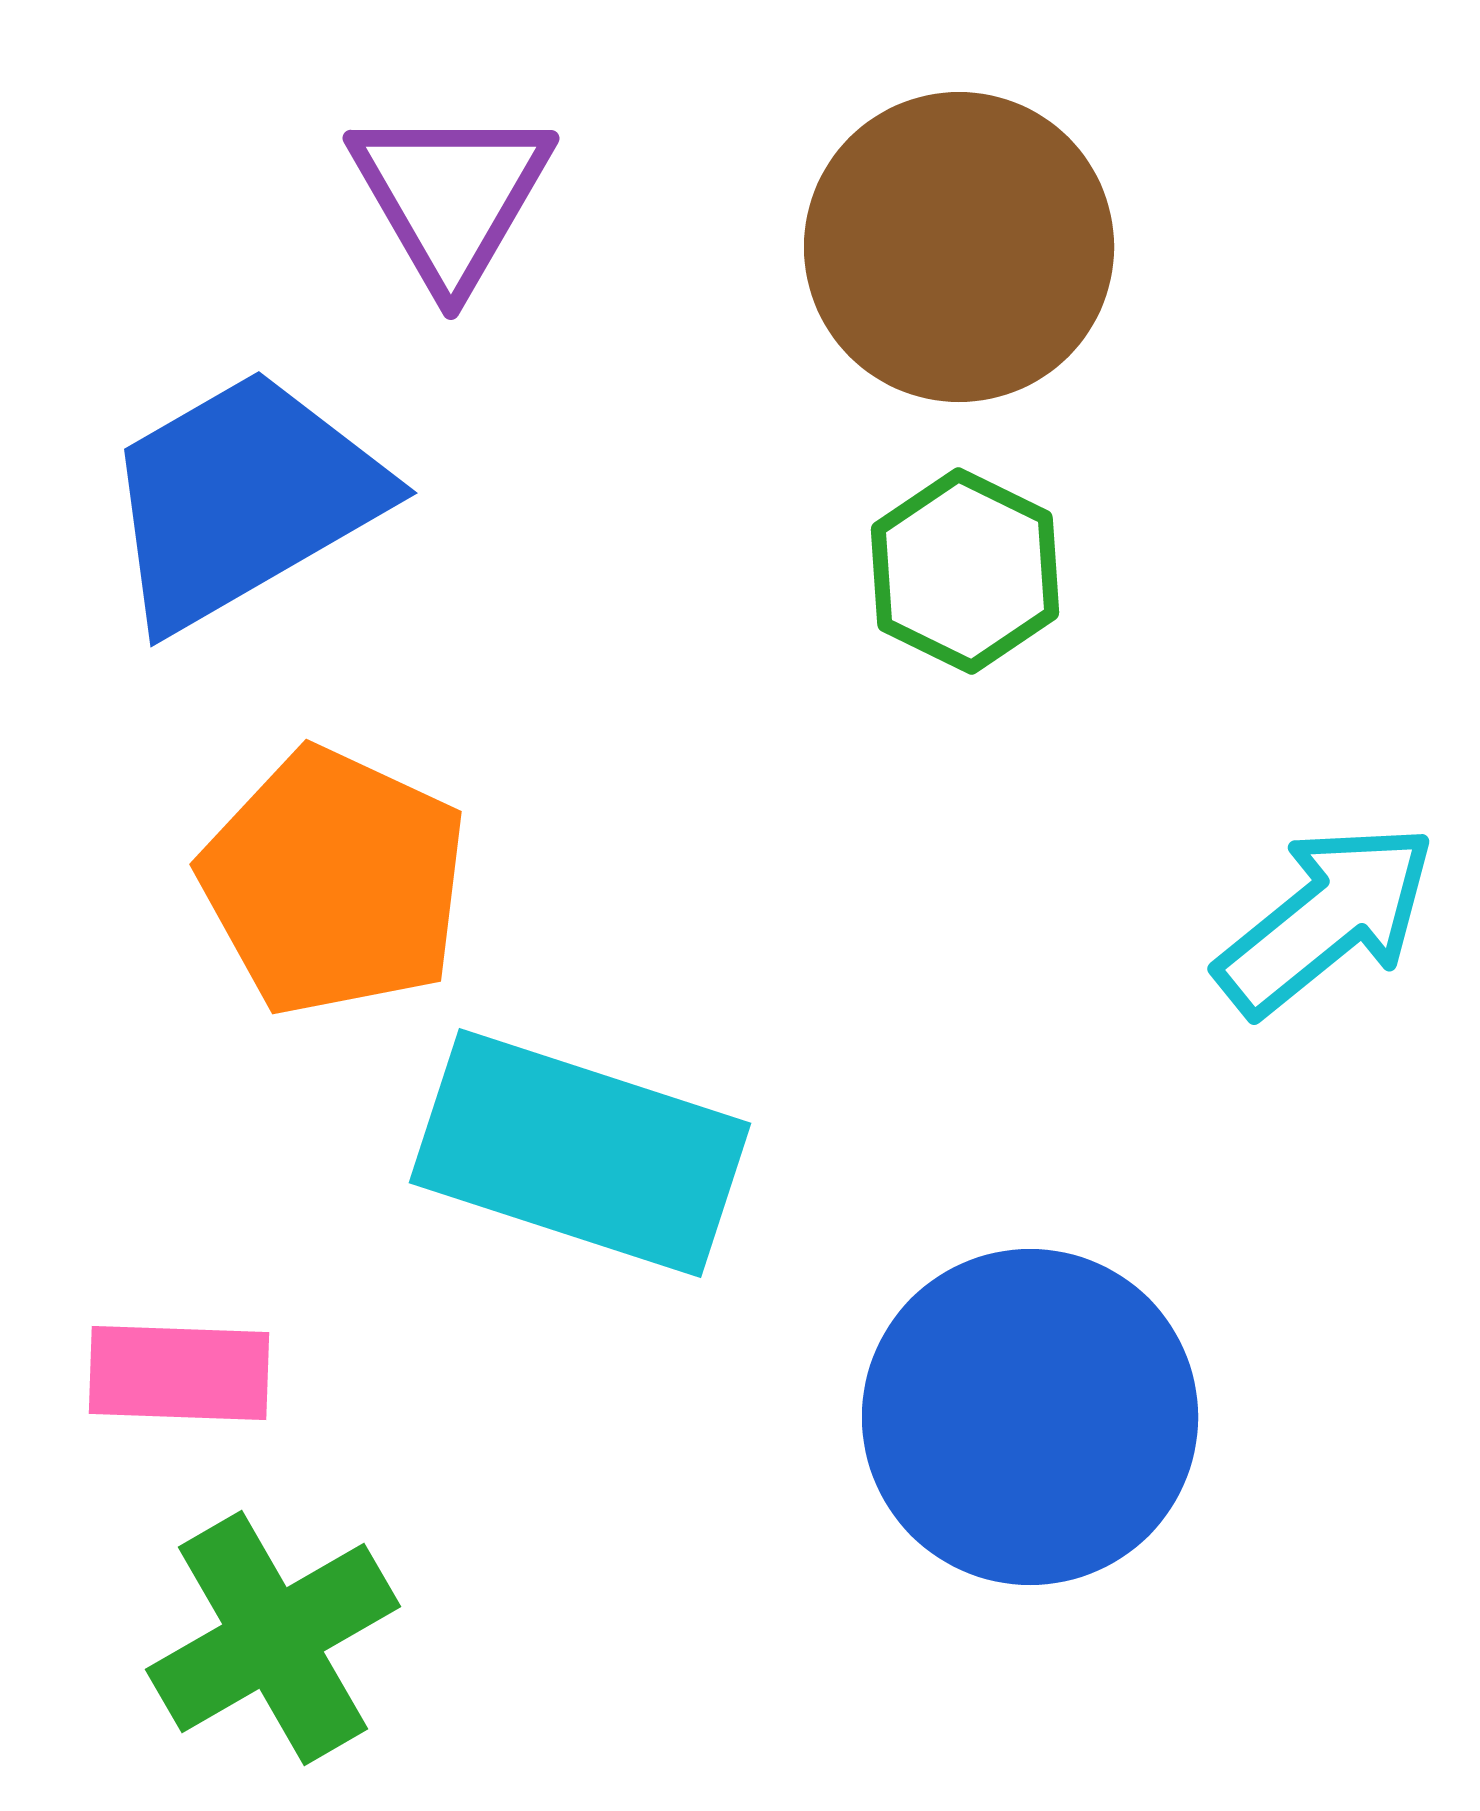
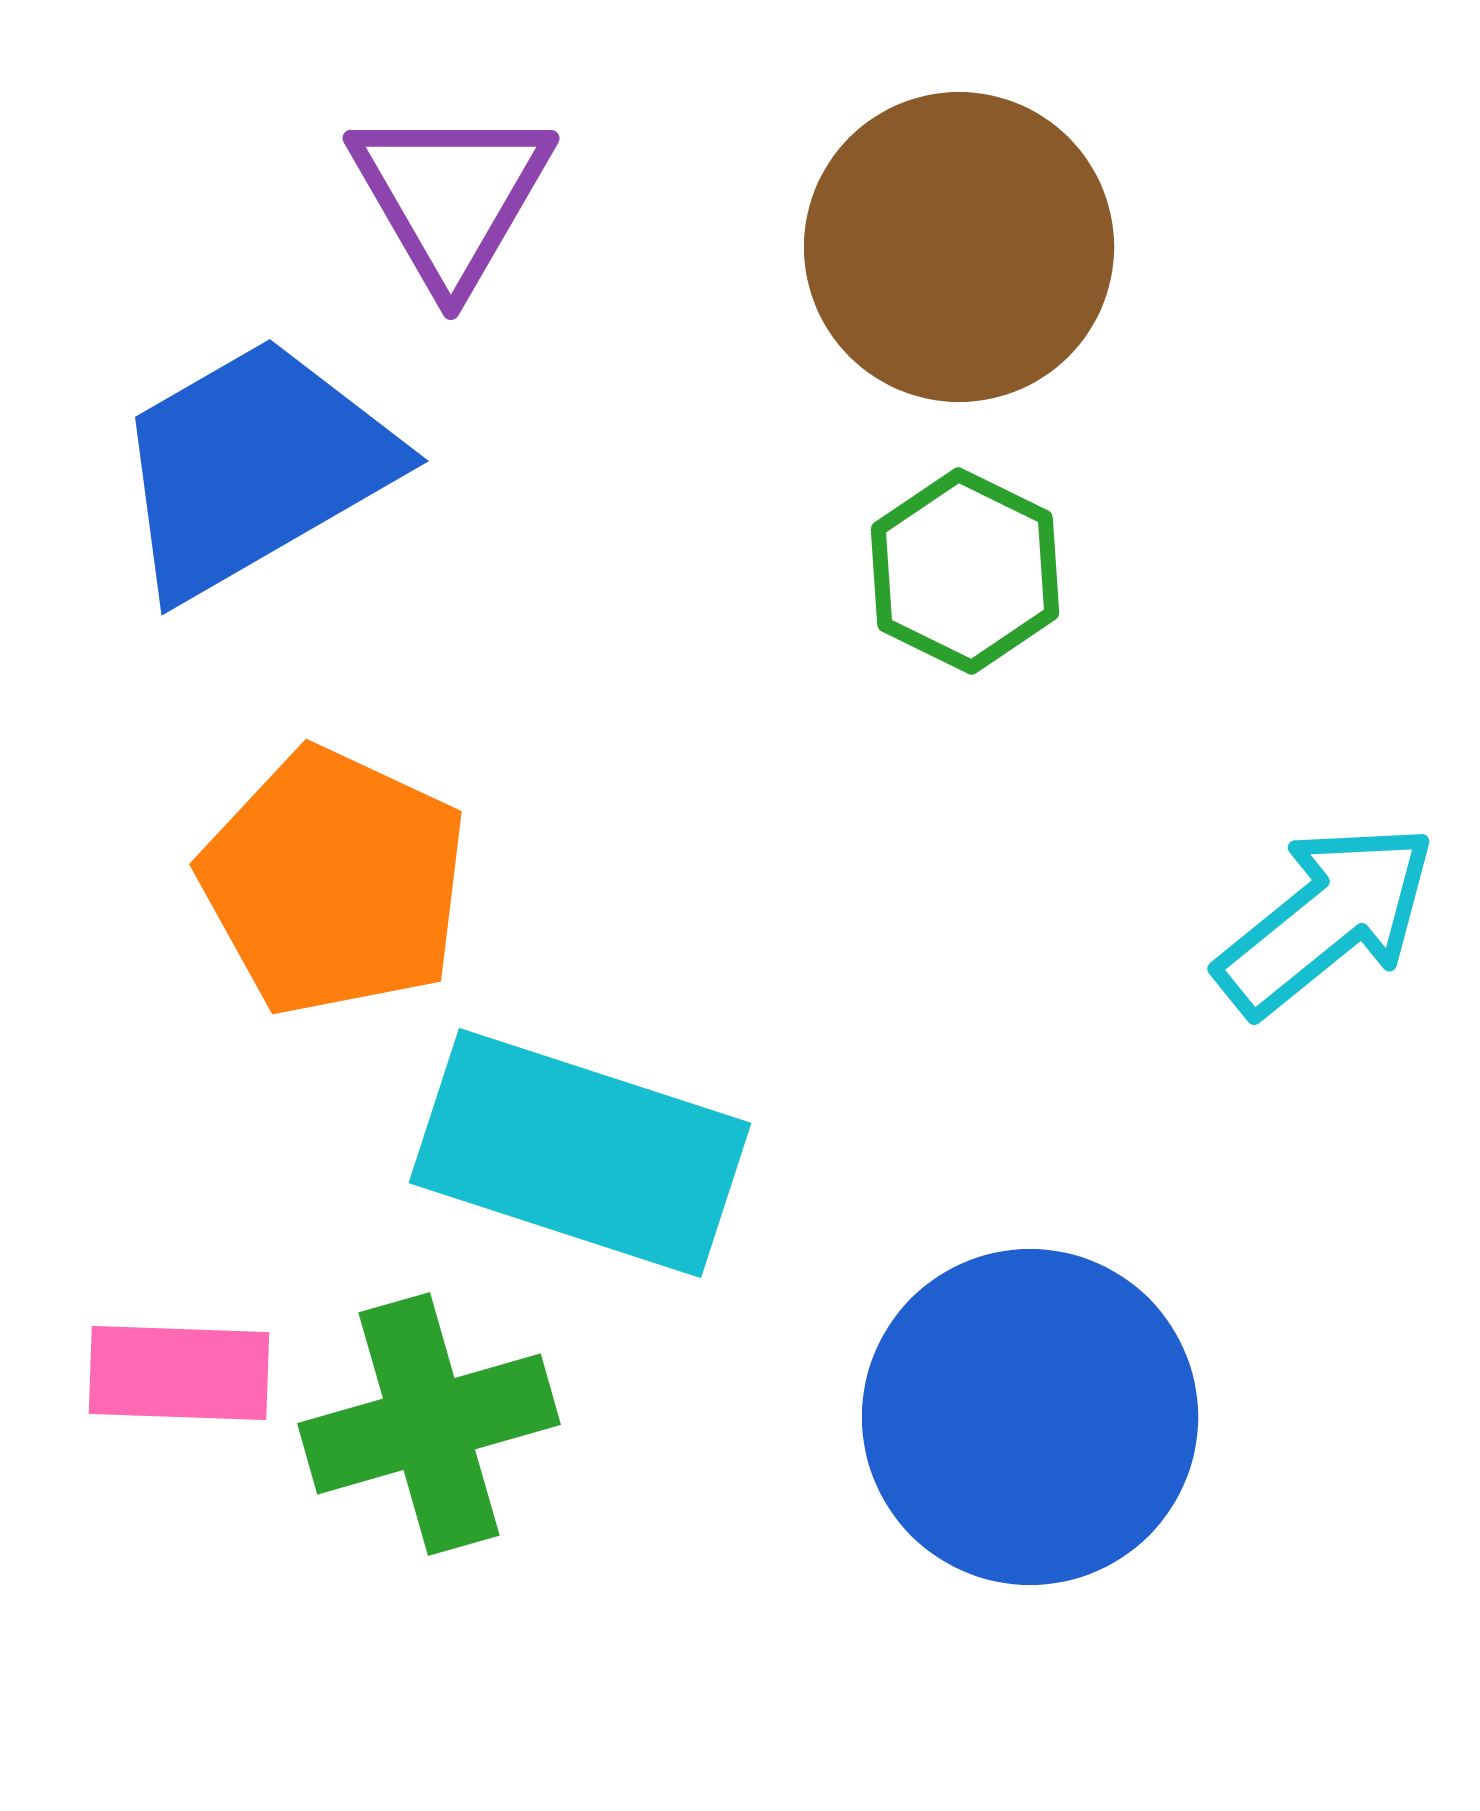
blue trapezoid: moved 11 px right, 32 px up
green cross: moved 156 px right, 214 px up; rotated 14 degrees clockwise
